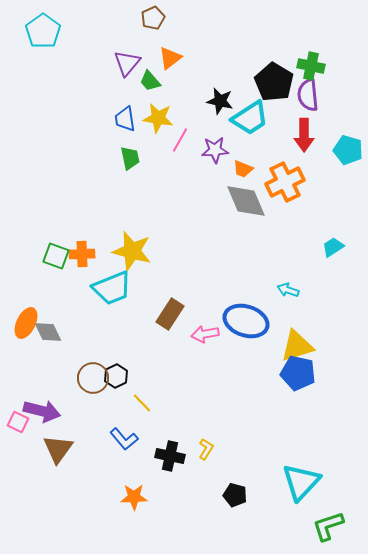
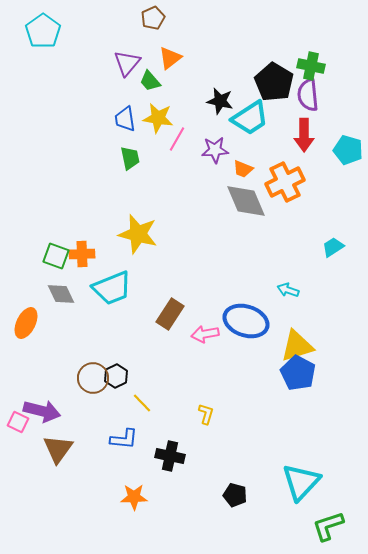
pink line at (180, 140): moved 3 px left, 1 px up
yellow star at (132, 251): moved 6 px right, 17 px up
gray diamond at (48, 332): moved 13 px right, 38 px up
blue pentagon at (298, 373): rotated 16 degrees clockwise
blue L-shape at (124, 439): rotated 44 degrees counterclockwise
yellow L-shape at (206, 449): moved 35 px up; rotated 15 degrees counterclockwise
